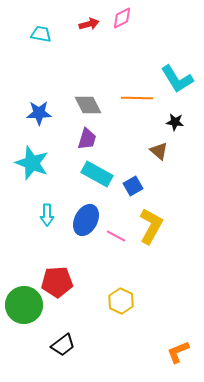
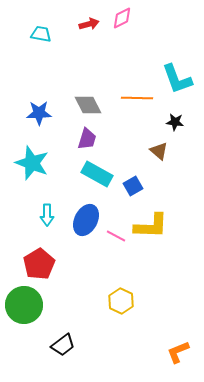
cyan L-shape: rotated 12 degrees clockwise
yellow L-shape: rotated 63 degrees clockwise
red pentagon: moved 18 px left, 18 px up; rotated 28 degrees counterclockwise
